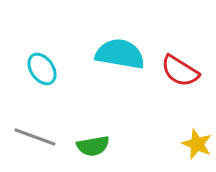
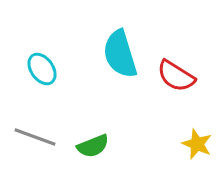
cyan semicircle: rotated 117 degrees counterclockwise
red semicircle: moved 4 px left, 5 px down
green semicircle: rotated 12 degrees counterclockwise
